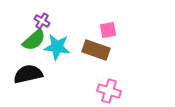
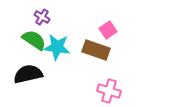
purple cross: moved 4 px up
pink square: rotated 24 degrees counterclockwise
green semicircle: rotated 105 degrees counterclockwise
